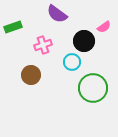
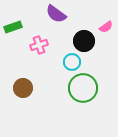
purple semicircle: moved 1 px left
pink semicircle: moved 2 px right
pink cross: moved 4 px left
brown circle: moved 8 px left, 13 px down
green circle: moved 10 px left
